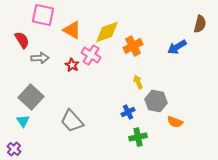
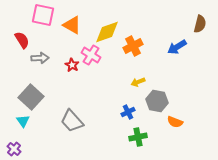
orange triangle: moved 5 px up
yellow arrow: rotated 88 degrees counterclockwise
gray hexagon: moved 1 px right
